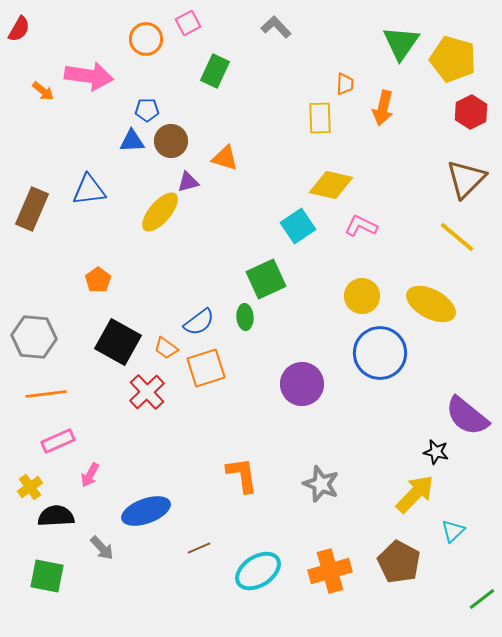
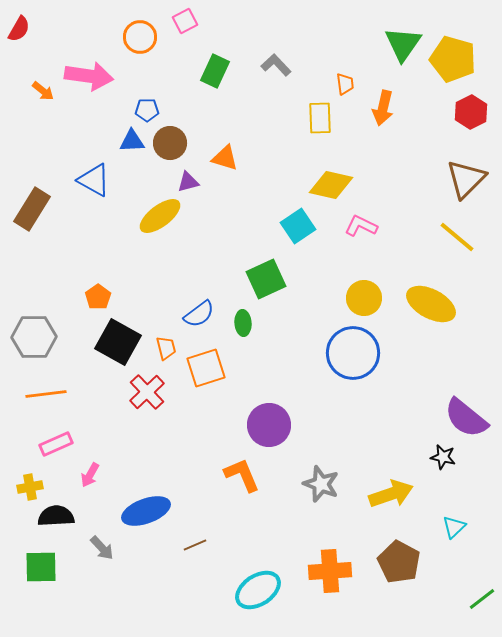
pink square at (188, 23): moved 3 px left, 2 px up
gray L-shape at (276, 27): moved 38 px down
orange circle at (146, 39): moved 6 px left, 2 px up
green triangle at (401, 43): moved 2 px right, 1 px down
orange trapezoid at (345, 84): rotated 10 degrees counterclockwise
brown circle at (171, 141): moved 1 px left, 2 px down
blue triangle at (89, 190): moved 5 px right, 10 px up; rotated 36 degrees clockwise
brown rectangle at (32, 209): rotated 9 degrees clockwise
yellow ellipse at (160, 212): moved 4 px down; rotated 12 degrees clockwise
orange pentagon at (98, 280): moved 17 px down
yellow circle at (362, 296): moved 2 px right, 2 px down
green ellipse at (245, 317): moved 2 px left, 6 px down
blue semicircle at (199, 322): moved 8 px up
gray hexagon at (34, 337): rotated 6 degrees counterclockwise
orange trapezoid at (166, 348): rotated 140 degrees counterclockwise
blue circle at (380, 353): moved 27 px left
purple circle at (302, 384): moved 33 px left, 41 px down
purple semicircle at (467, 416): moved 1 px left, 2 px down
pink rectangle at (58, 441): moved 2 px left, 3 px down
black star at (436, 452): moved 7 px right, 5 px down
orange L-shape at (242, 475): rotated 15 degrees counterclockwise
yellow cross at (30, 487): rotated 25 degrees clockwise
yellow arrow at (415, 494): moved 24 px left; rotated 27 degrees clockwise
cyan triangle at (453, 531): moved 1 px right, 4 px up
brown line at (199, 548): moved 4 px left, 3 px up
cyan ellipse at (258, 571): moved 19 px down
orange cross at (330, 571): rotated 12 degrees clockwise
green square at (47, 576): moved 6 px left, 9 px up; rotated 12 degrees counterclockwise
